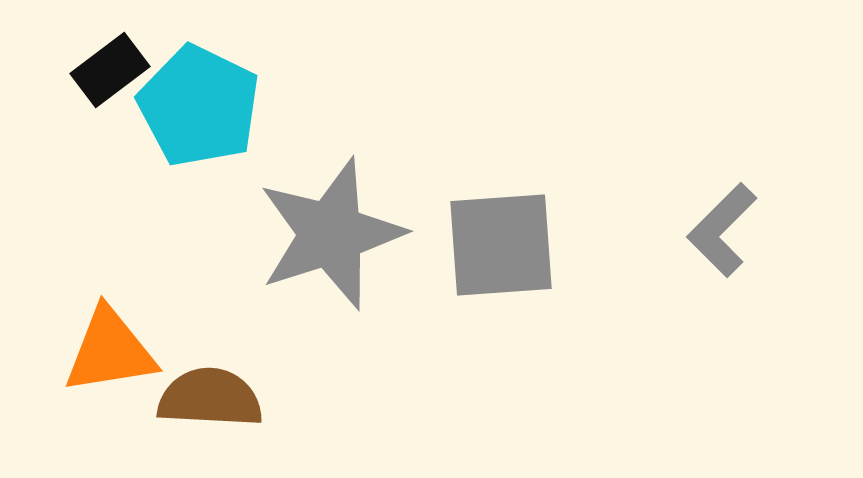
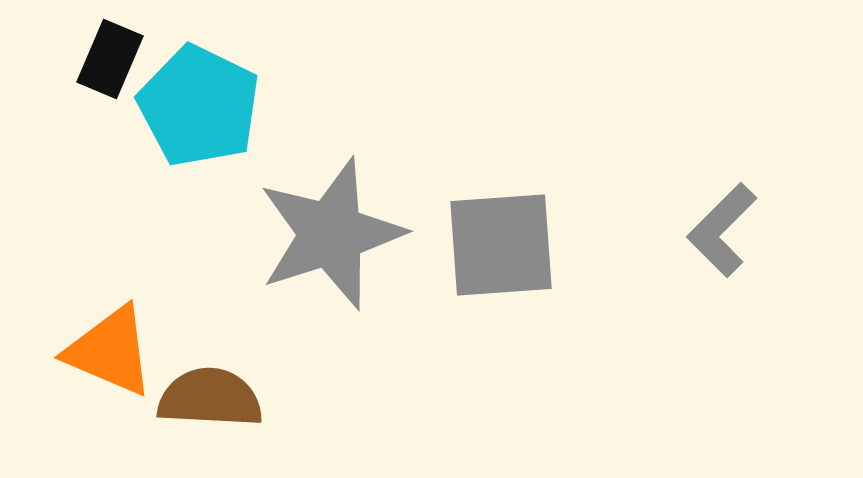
black rectangle: moved 11 px up; rotated 30 degrees counterclockwise
orange triangle: rotated 32 degrees clockwise
